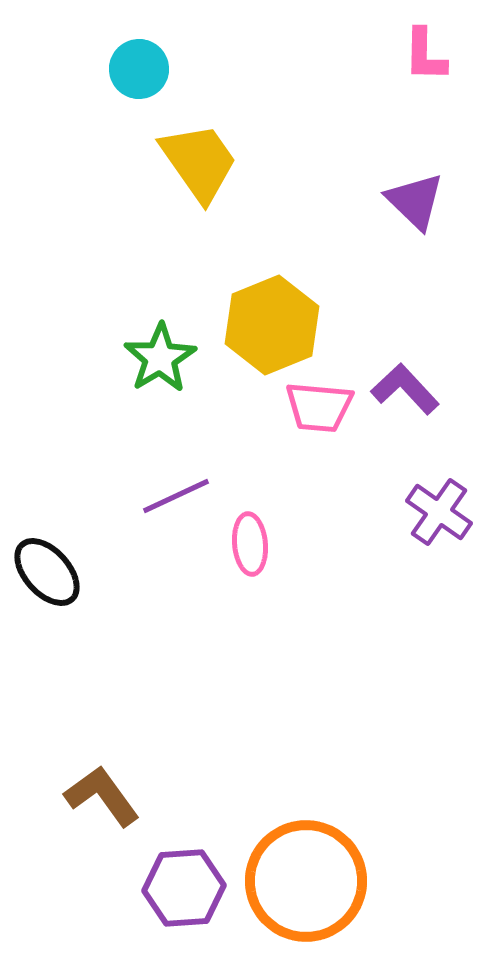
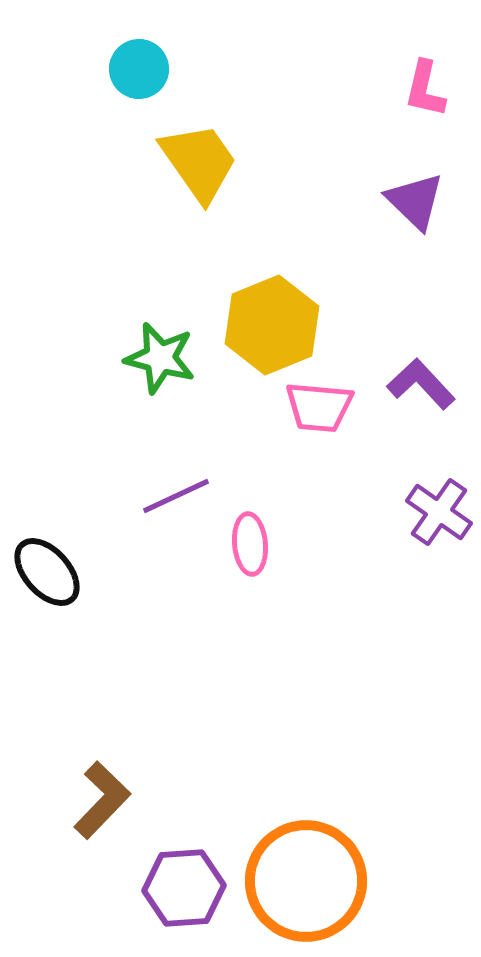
pink L-shape: moved 34 px down; rotated 12 degrees clockwise
green star: rotated 26 degrees counterclockwise
purple L-shape: moved 16 px right, 5 px up
brown L-shape: moved 4 px down; rotated 80 degrees clockwise
